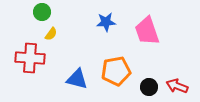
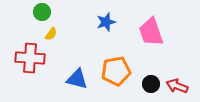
blue star: rotated 12 degrees counterclockwise
pink trapezoid: moved 4 px right, 1 px down
black circle: moved 2 px right, 3 px up
